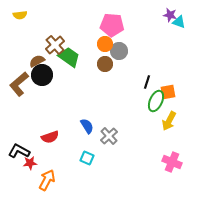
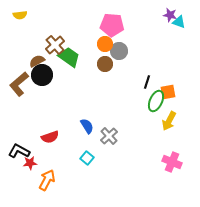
cyan square: rotated 16 degrees clockwise
